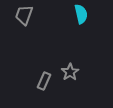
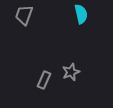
gray star: moved 1 px right; rotated 12 degrees clockwise
gray rectangle: moved 1 px up
